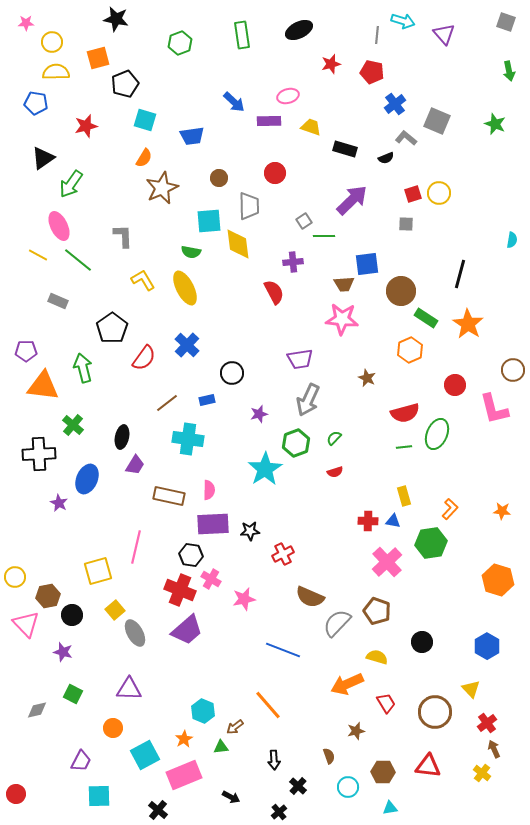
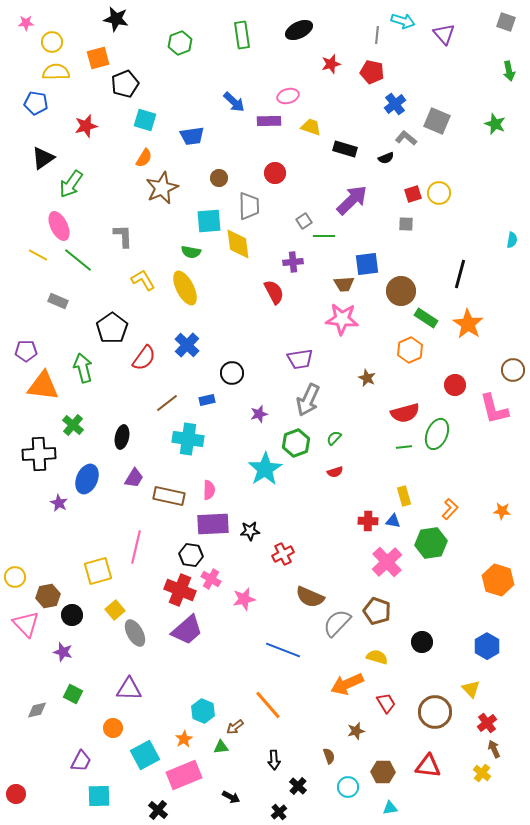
purple trapezoid at (135, 465): moved 1 px left, 13 px down
